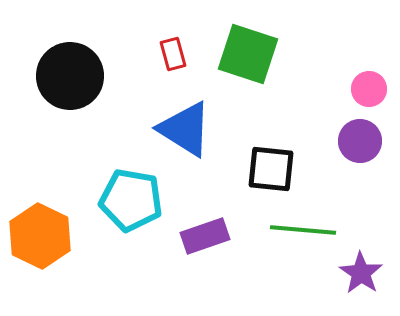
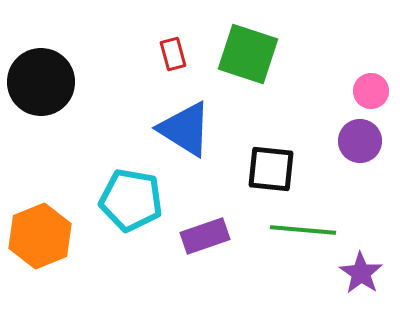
black circle: moved 29 px left, 6 px down
pink circle: moved 2 px right, 2 px down
orange hexagon: rotated 12 degrees clockwise
